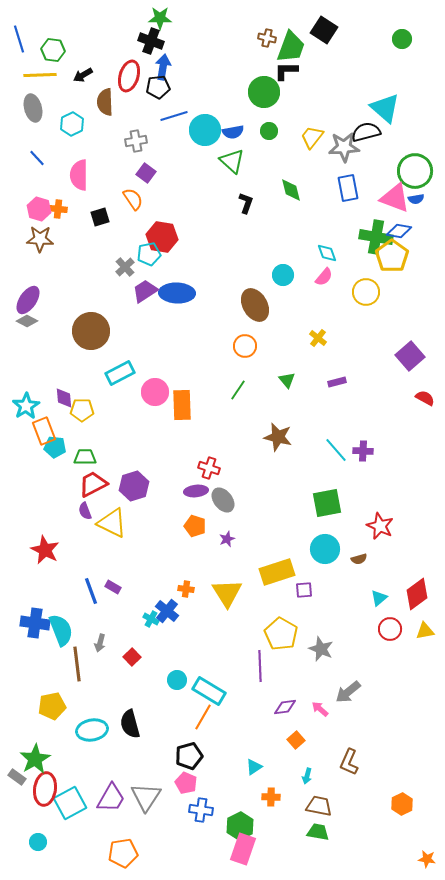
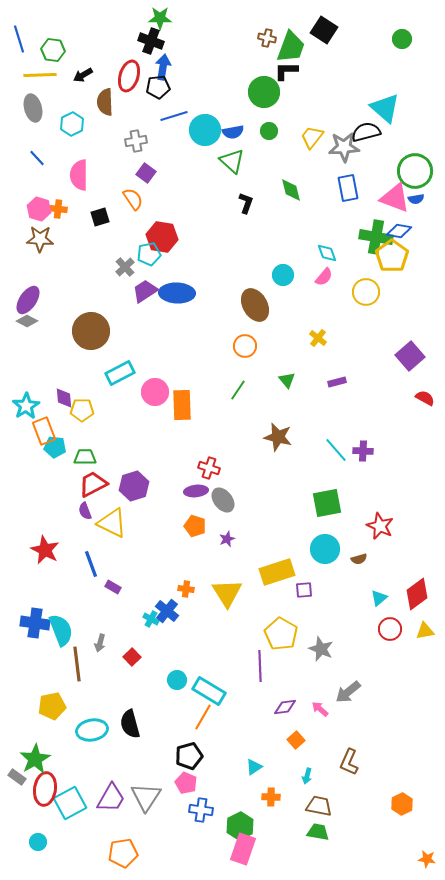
blue line at (91, 591): moved 27 px up
